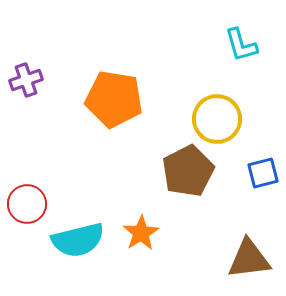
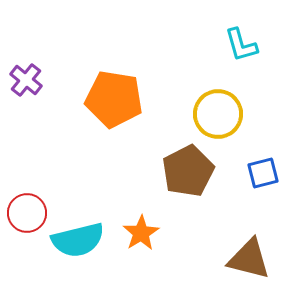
purple cross: rotated 32 degrees counterclockwise
yellow circle: moved 1 px right, 5 px up
red circle: moved 9 px down
brown triangle: rotated 21 degrees clockwise
